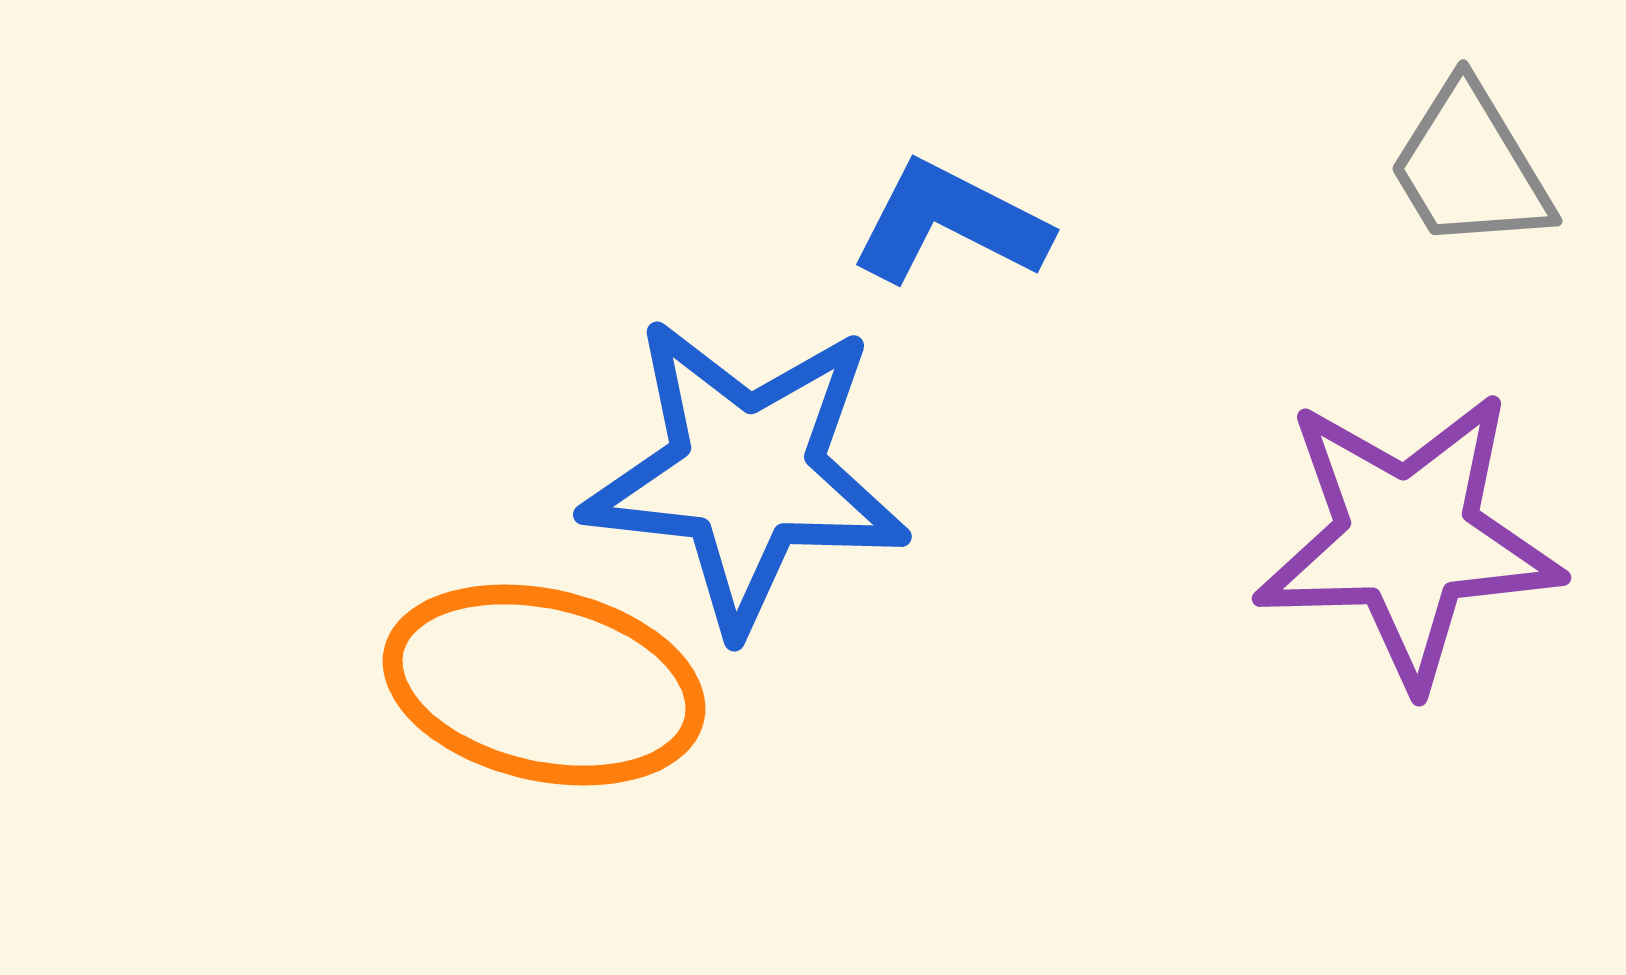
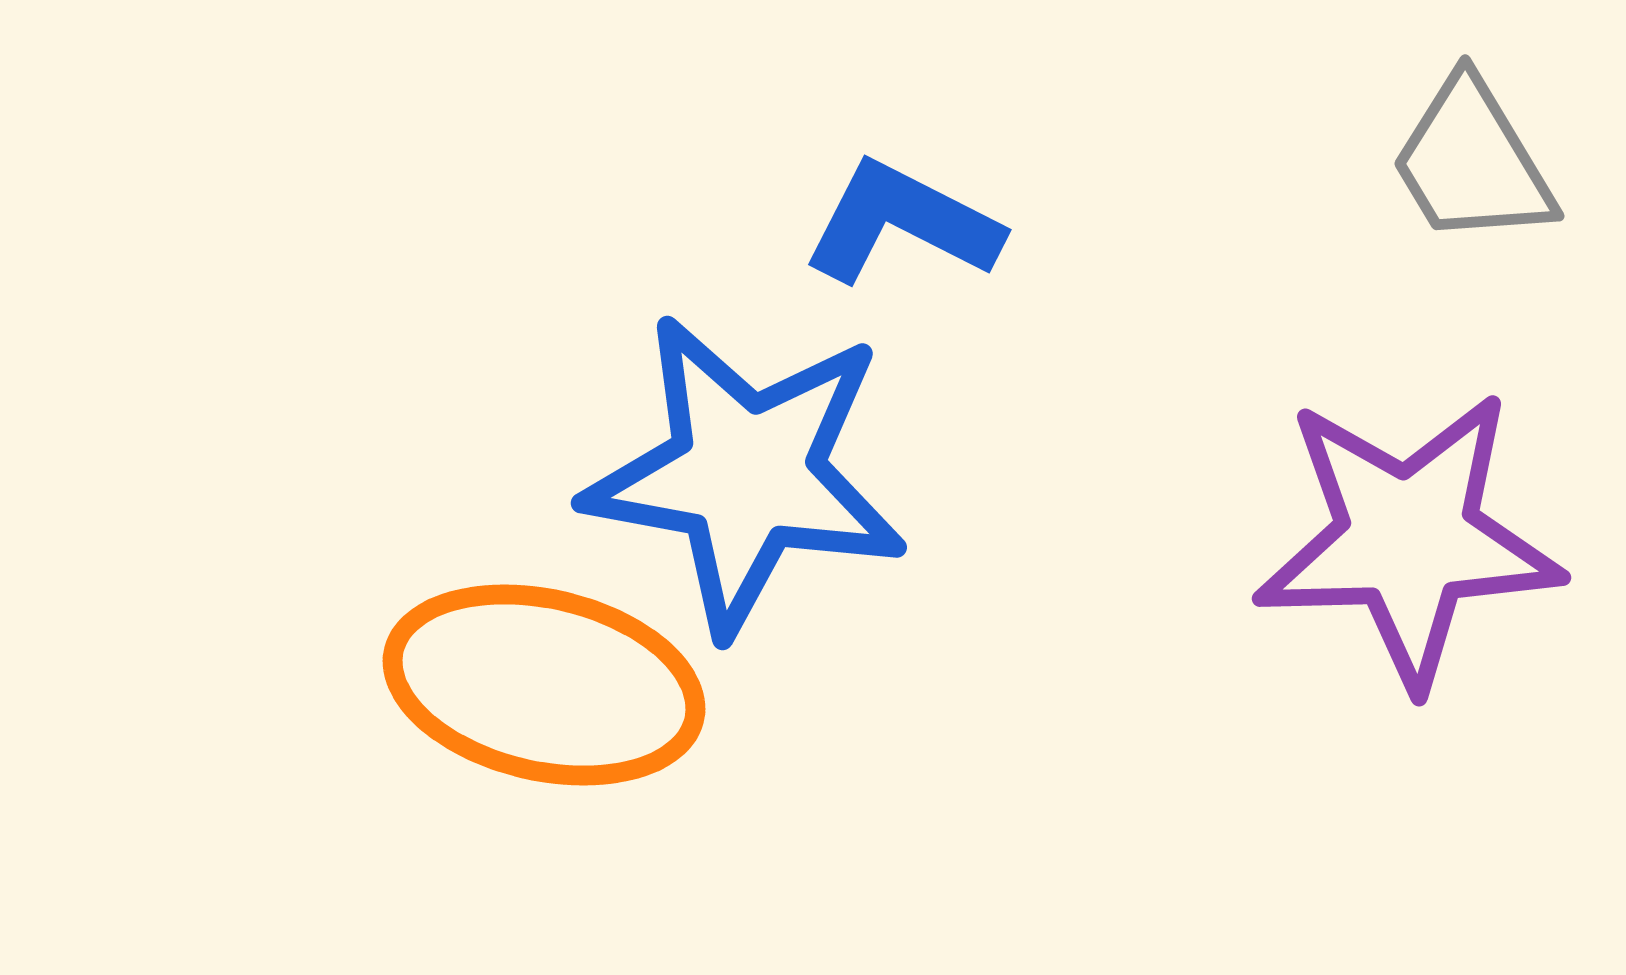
gray trapezoid: moved 2 px right, 5 px up
blue L-shape: moved 48 px left
blue star: rotated 4 degrees clockwise
